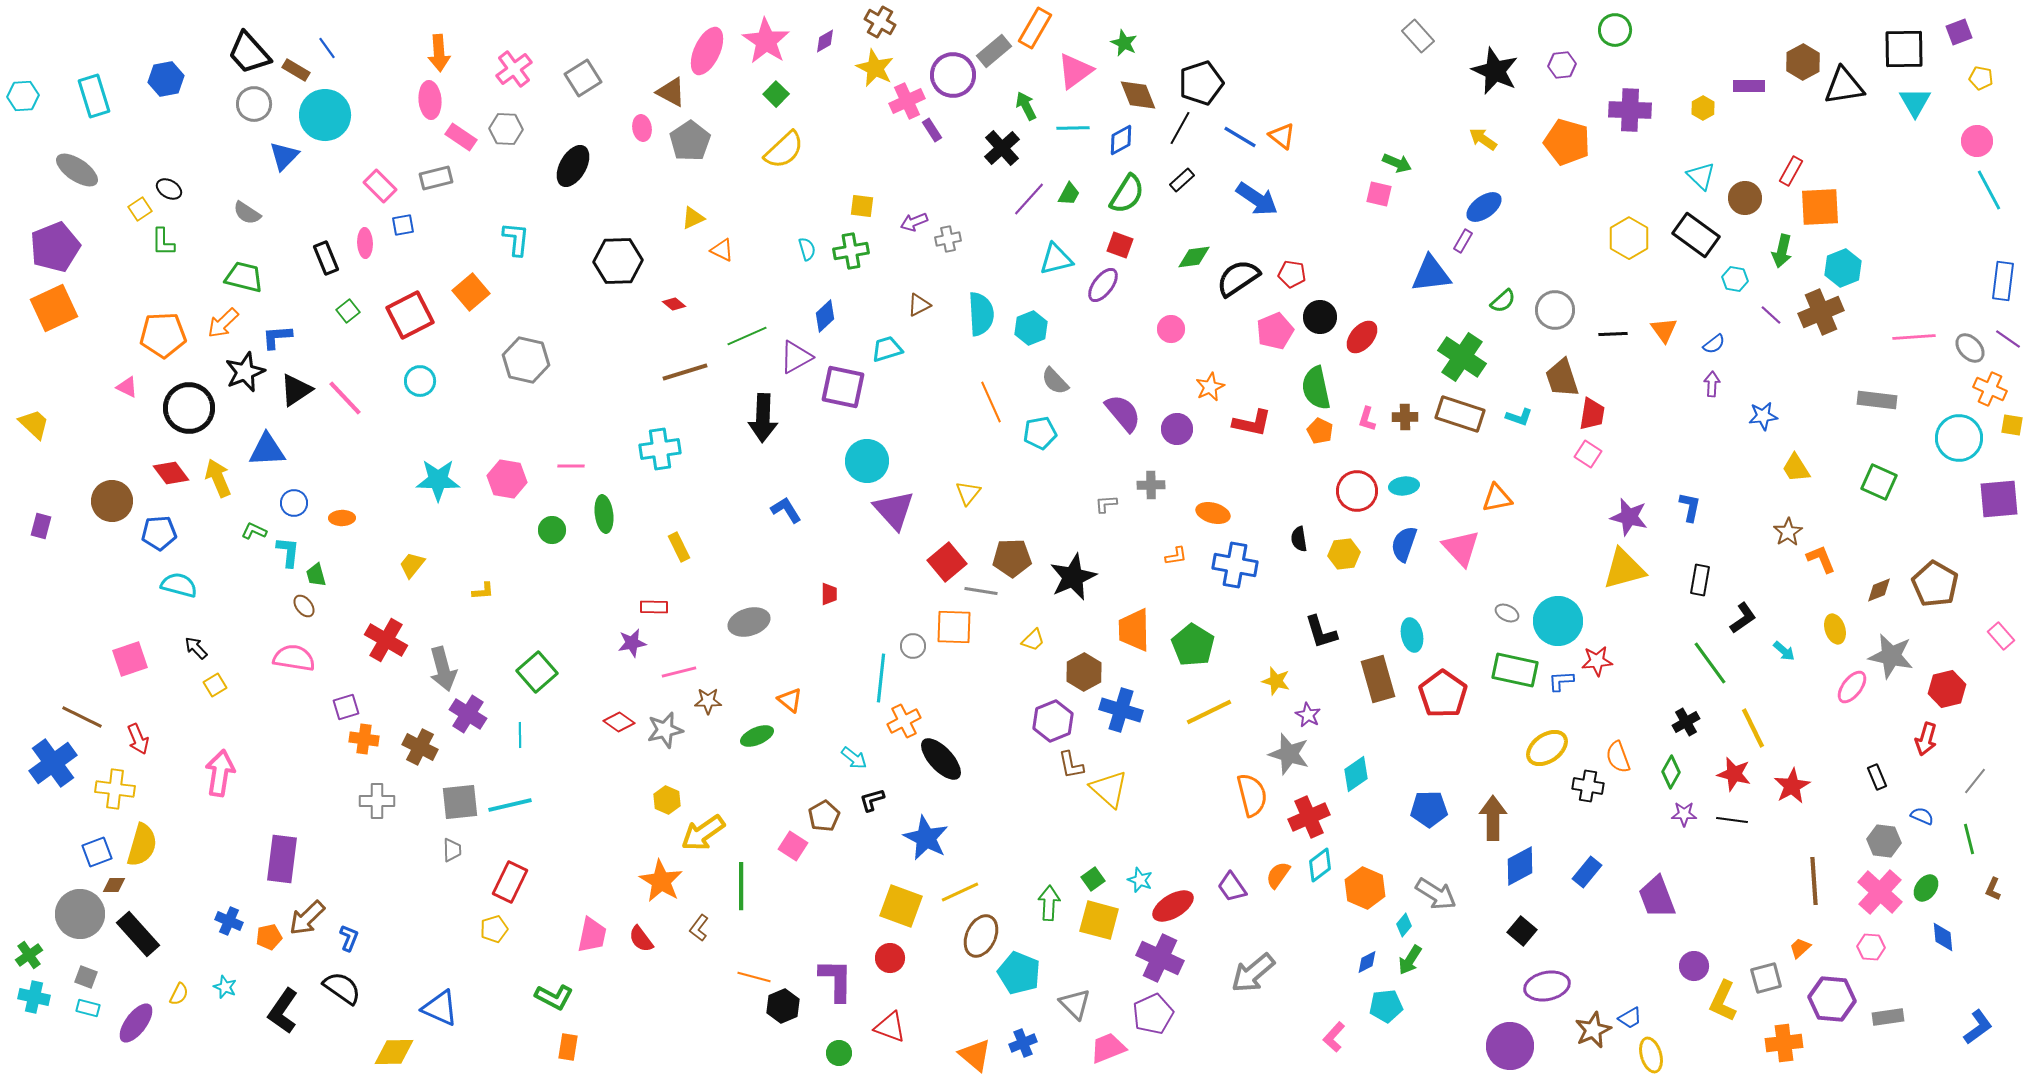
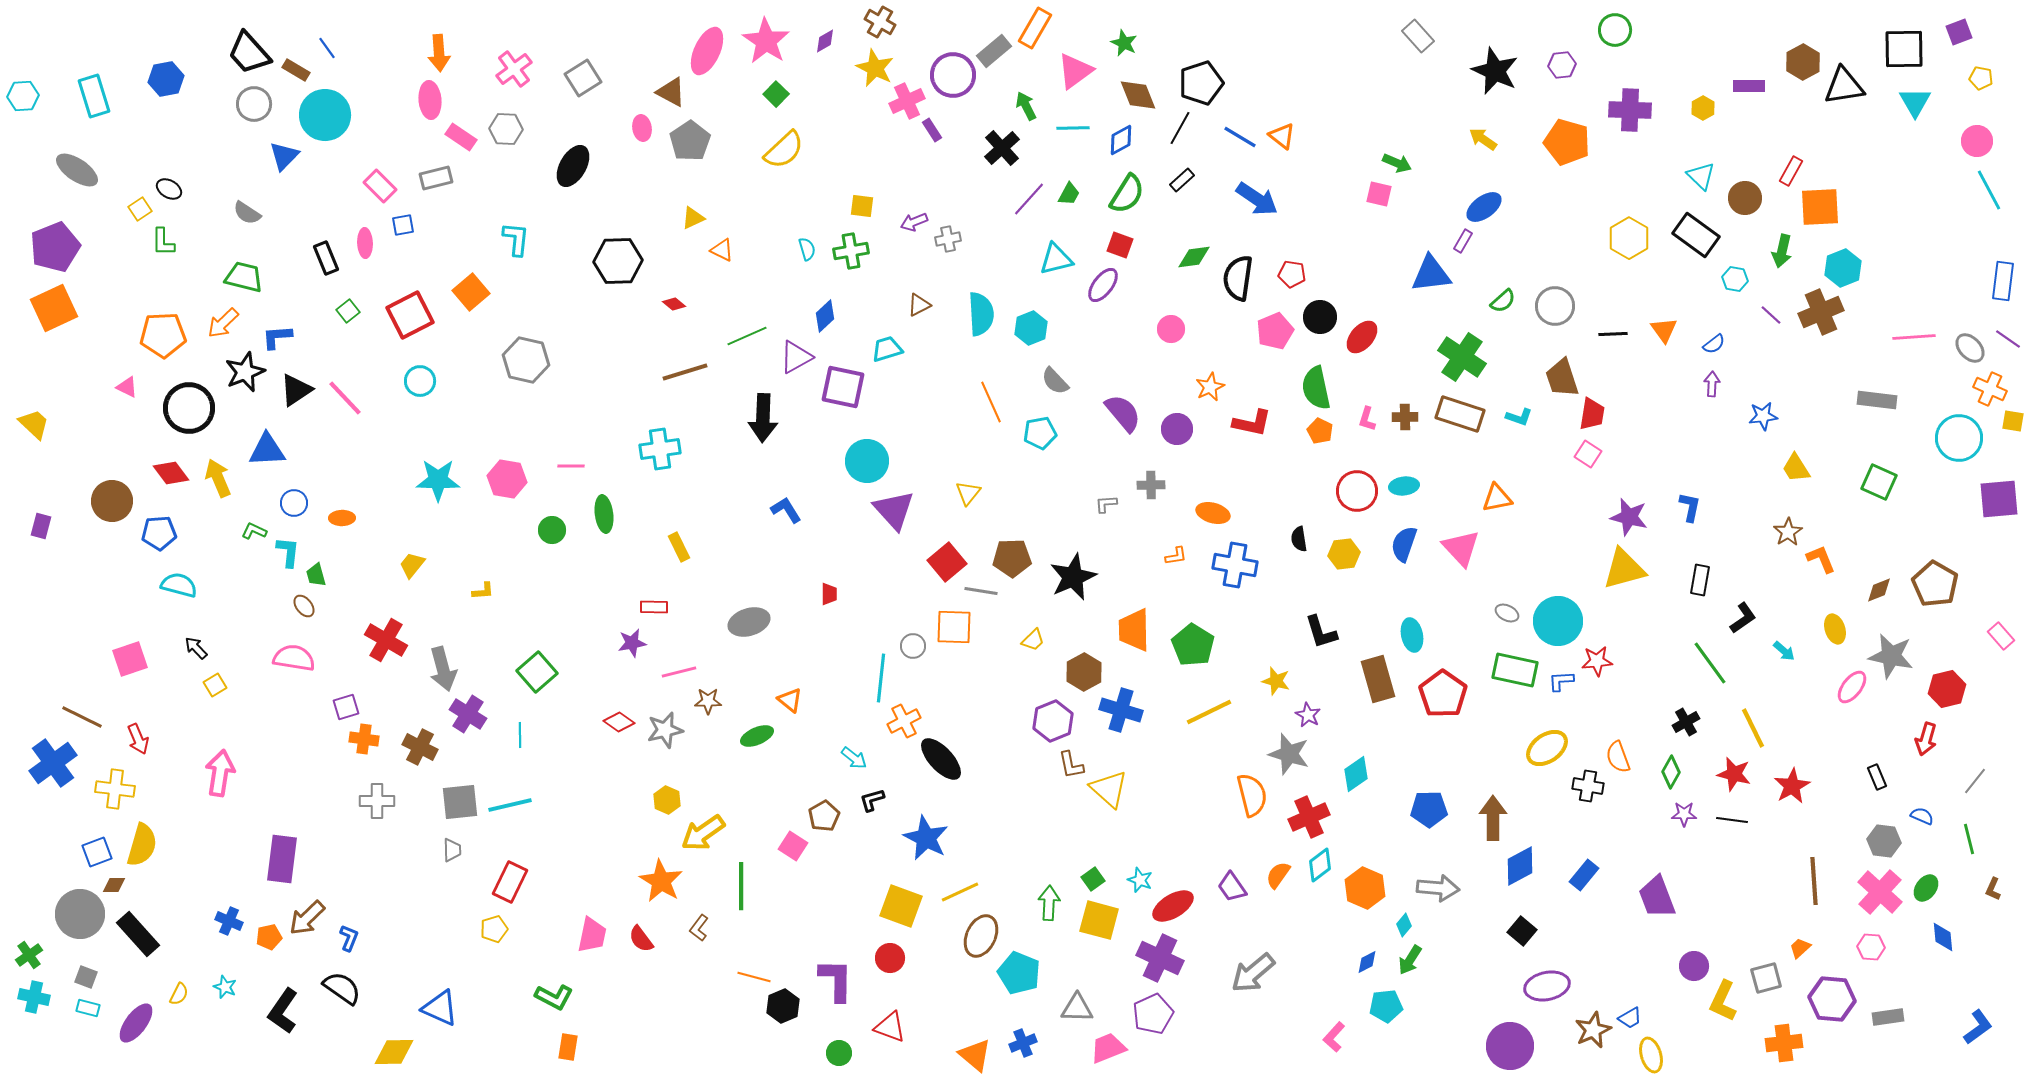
black semicircle at (1238, 278): rotated 48 degrees counterclockwise
gray circle at (1555, 310): moved 4 px up
yellow square at (2012, 425): moved 1 px right, 4 px up
blue rectangle at (1587, 872): moved 3 px left, 3 px down
gray arrow at (1436, 894): moved 2 px right, 6 px up; rotated 27 degrees counterclockwise
gray triangle at (1075, 1004): moved 2 px right, 4 px down; rotated 44 degrees counterclockwise
